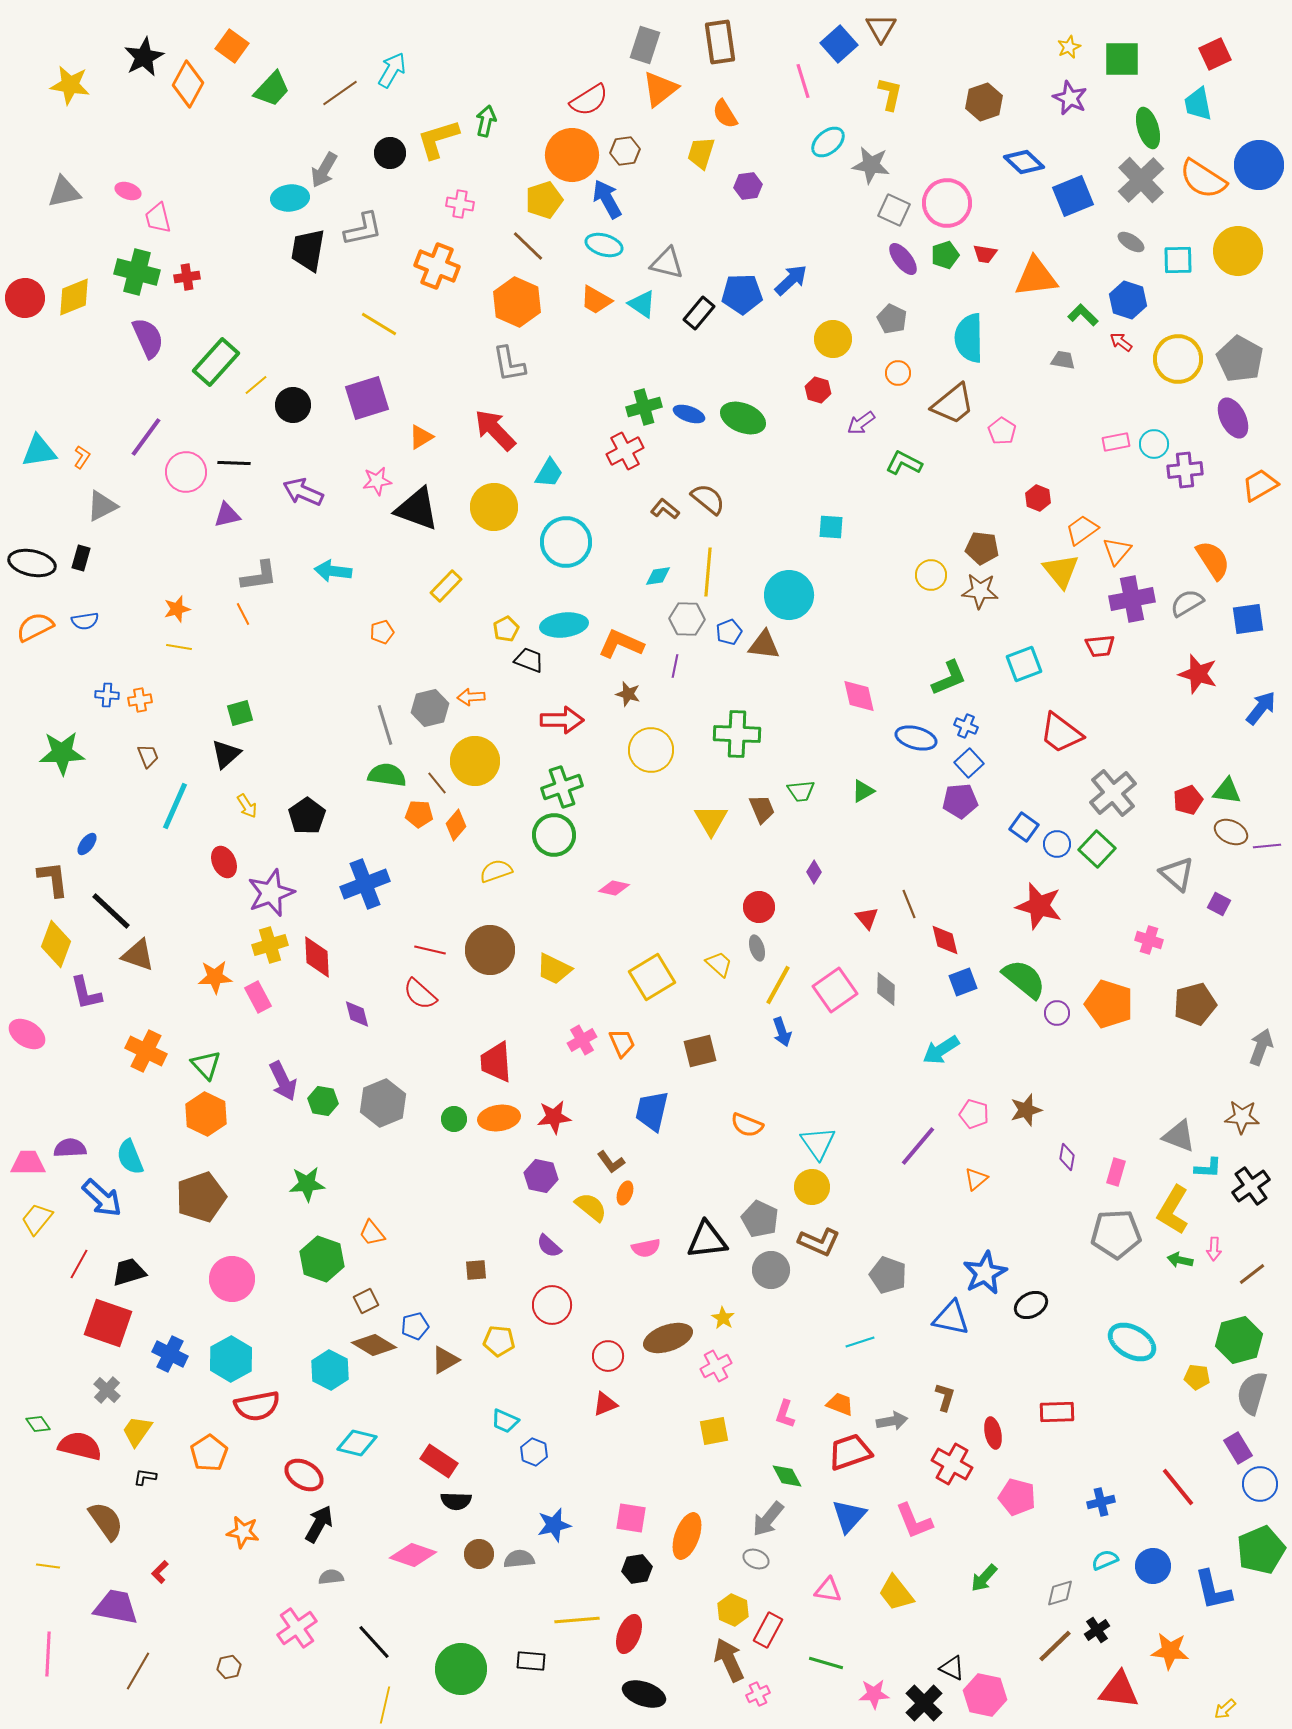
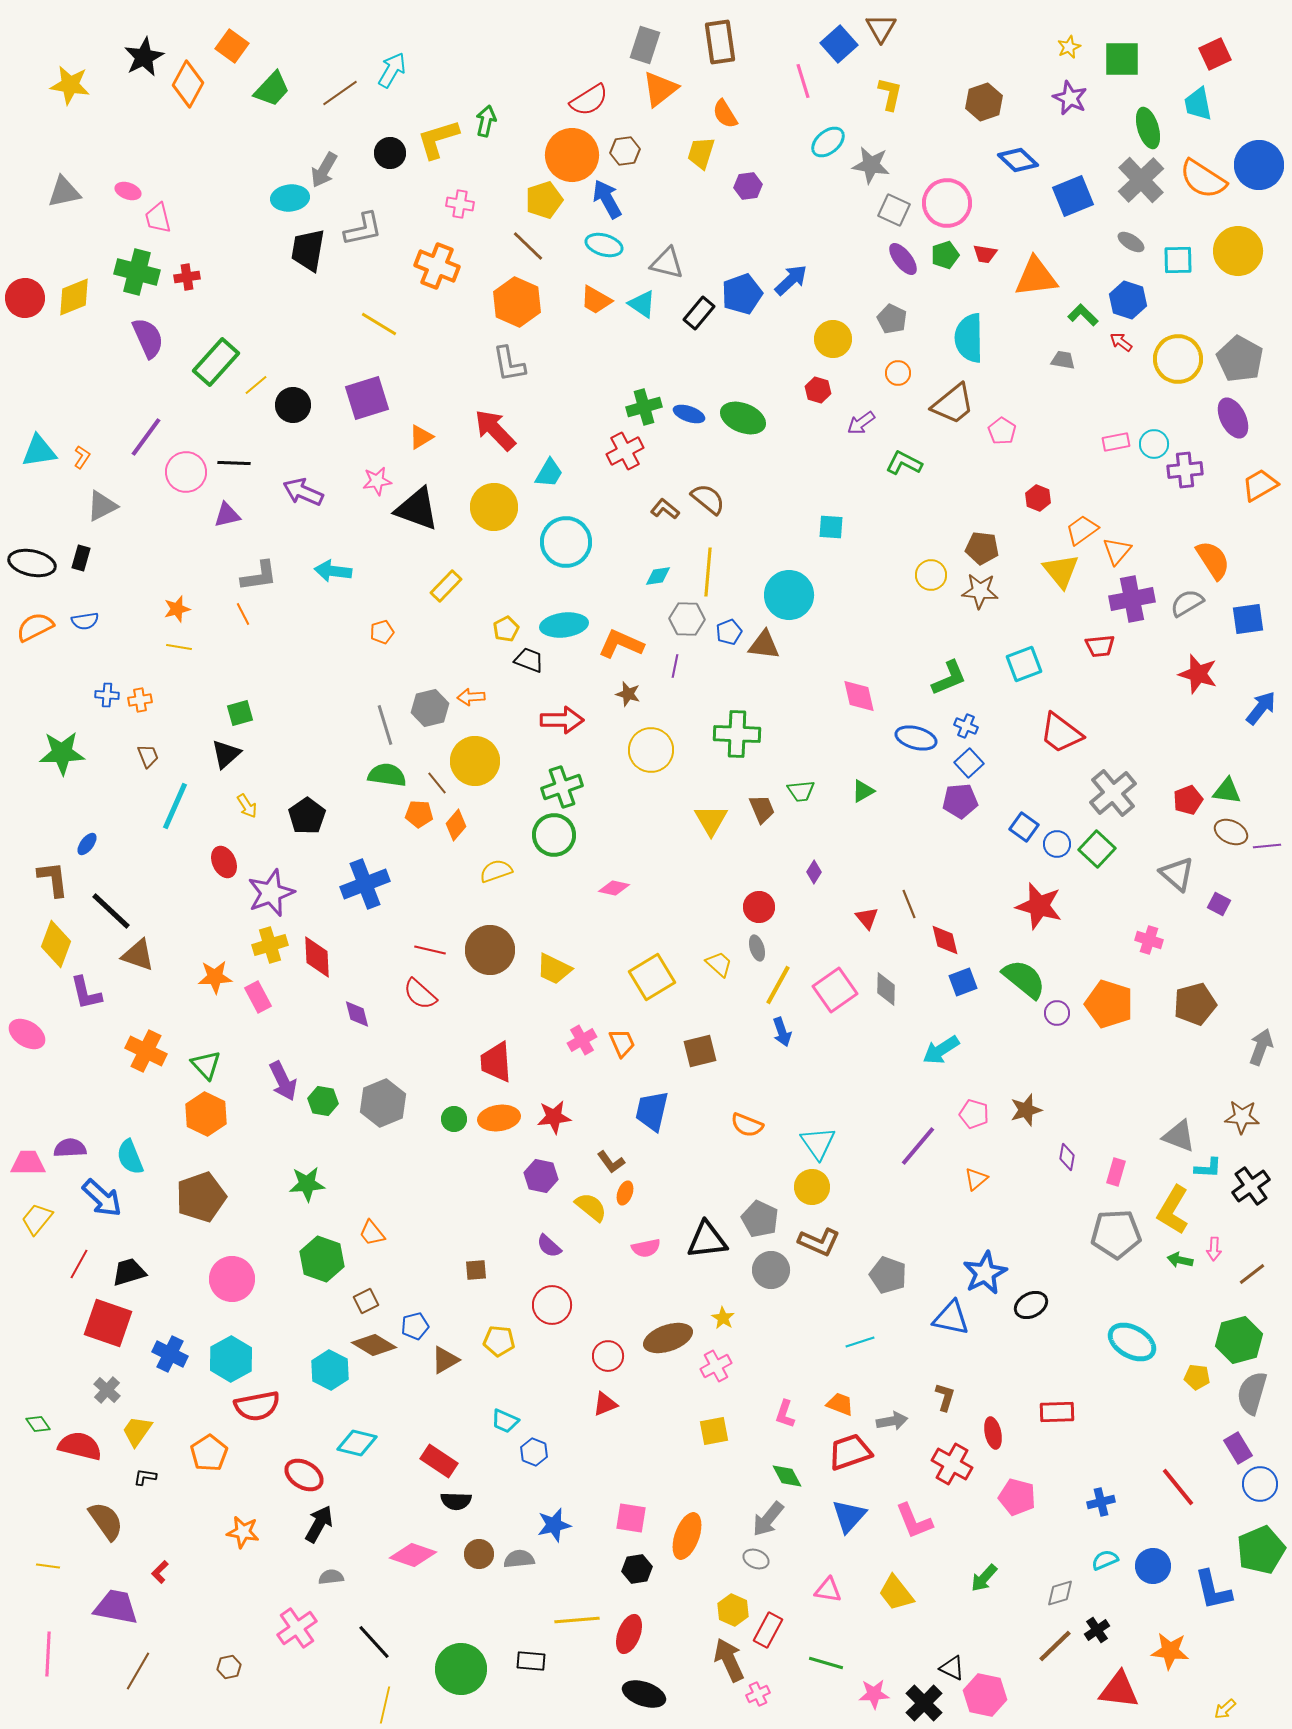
blue diamond at (1024, 162): moved 6 px left, 2 px up
blue pentagon at (742, 294): rotated 18 degrees counterclockwise
